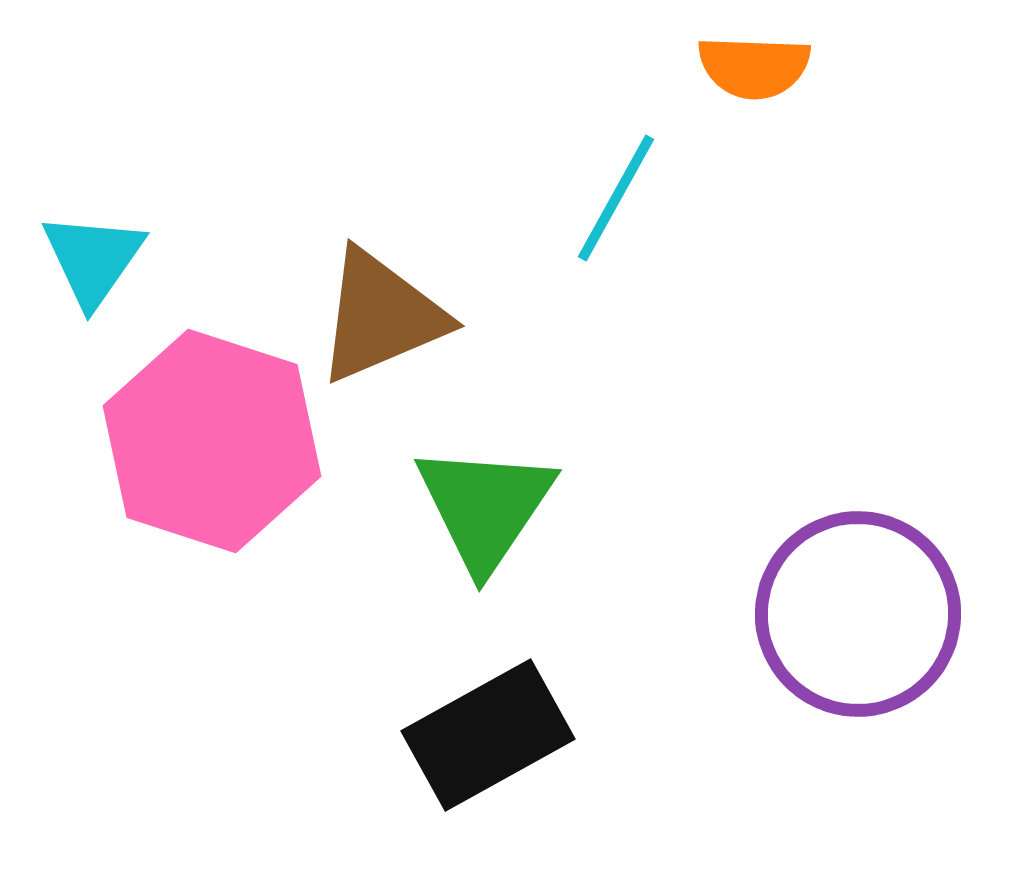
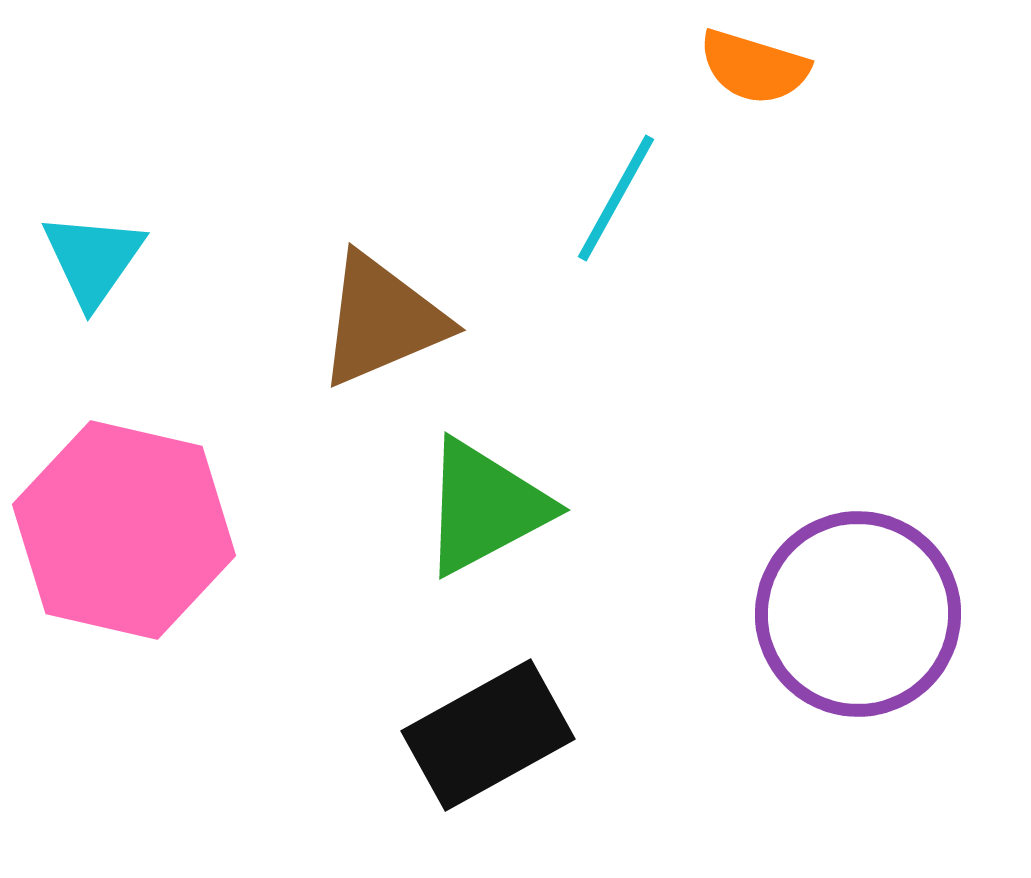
orange semicircle: rotated 15 degrees clockwise
brown triangle: moved 1 px right, 4 px down
pink hexagon: moved 88 px left, 89 px down; rotated 5 degrees counterclockwise
green triangle: rotated 28 degrees clockwise
